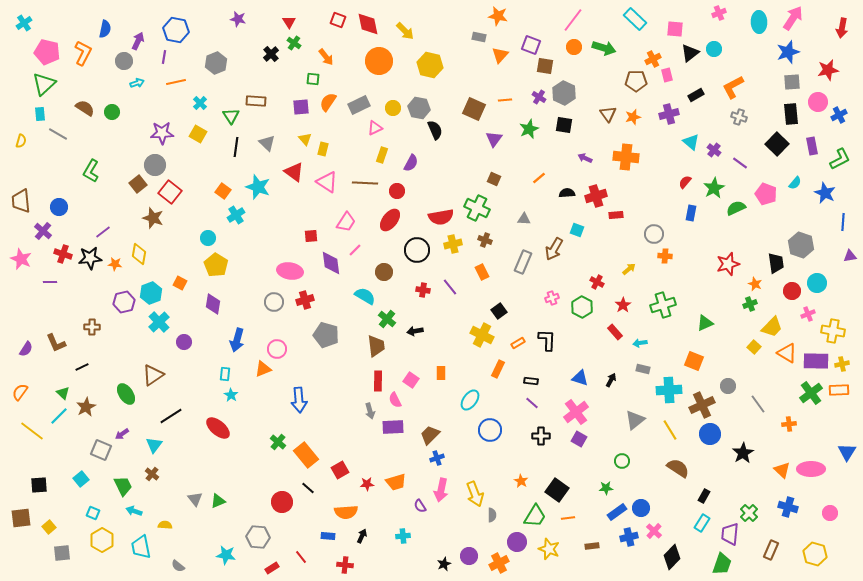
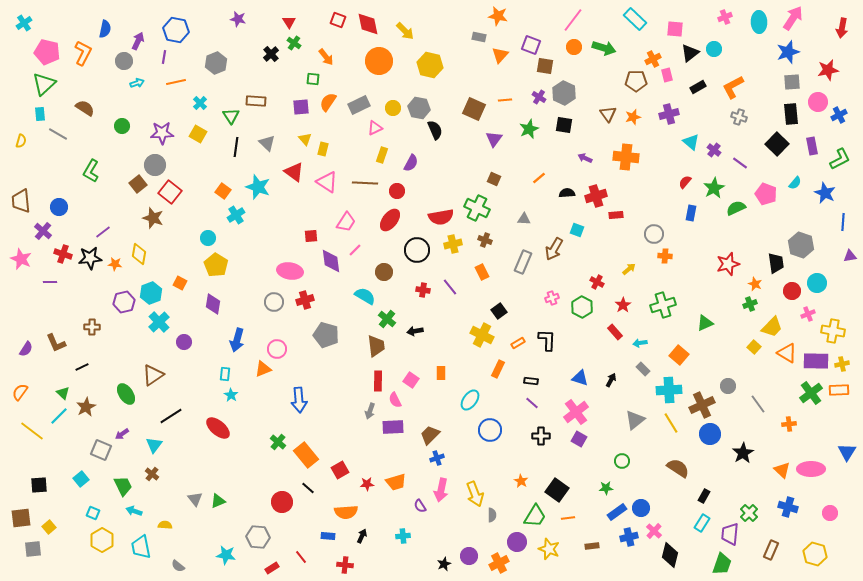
pink cross at (719, 13): moved 6 px right, 4 px down
black rectangle at (696, 95): moved 2 px right, 8 px up
green circle at (112, 112): moved 10 px right, 14 px down
purple diamond at (331, 263): moved 2 px up
orange square at (694, 361): moved 15 px left, 6 px up; rotated 18 degrees clockwise
gray rectangle at (643, 369): rotated 32 degrees clockwise
gray arrow at (370, 411): rotated 35 degrees clockwise
yellow line at (670, 430): moved 1 px right, 7 px up
gray square at (62, 553): moved 29 px left, 4 px up
black diamond at (672, 557): moved 2 px left, 2 px up; rotated 30 degrees counterclockwise
